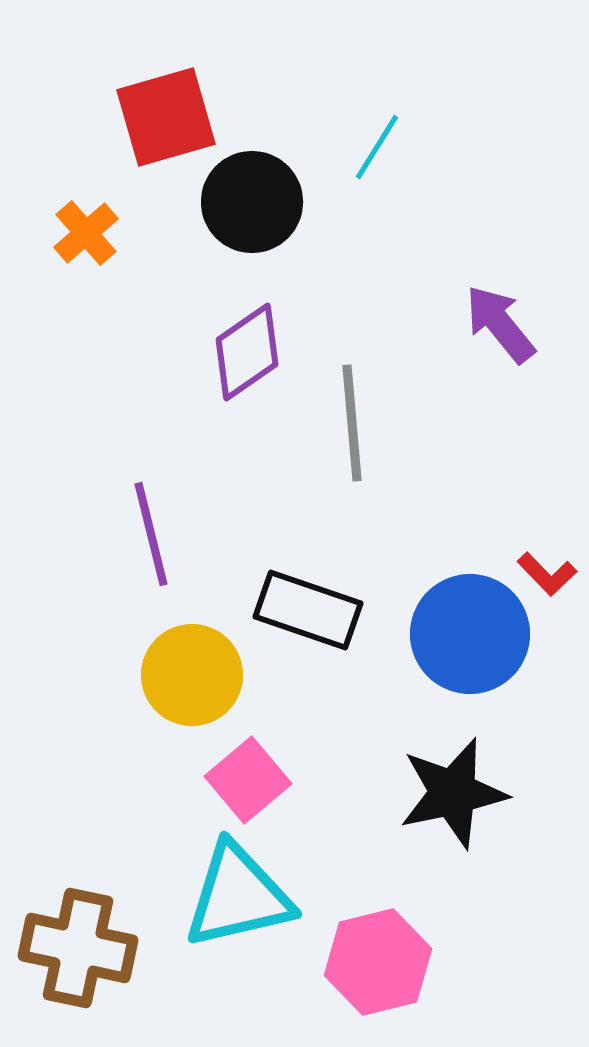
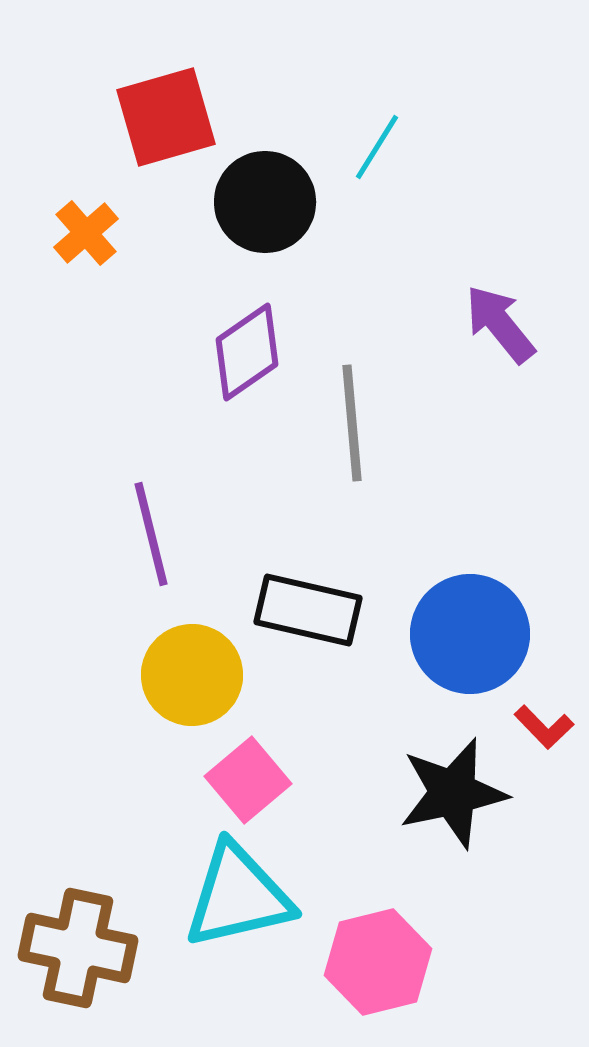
black circle: moved 13 px right
red L-shape: moved 3 px left, 153 px down
black rectangle: rotated 6 degrees counterclockwise
